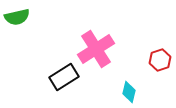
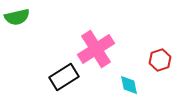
cyan diamond: moved 7 px up; rotated 25 degrees counterclockwise
